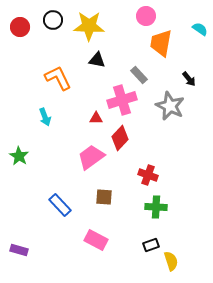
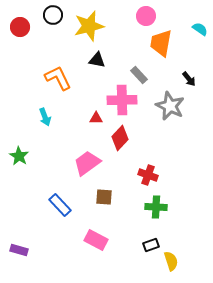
black circle: moved 5 px up
yellow star: rotated 16 degrees counterclockwise
pink cross: rotated 16 degrees clockwise
pink trapezoid: moved 4 px left, 6 px down
